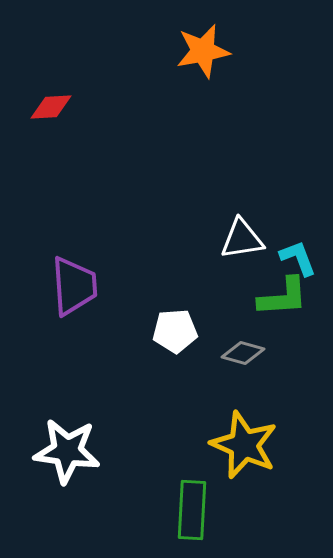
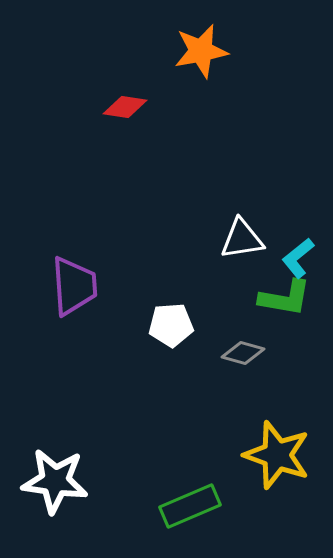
orange star: moved 2 px left
red diamond: moved 74 px right; rotated 12 degrees clockwise
cyan L-shape: rotated 108 degrees counterclockwise
green L-shape: moved 2 px right, 1 px down; rotated 14 degrees clockwise
white pentagon: moved 4 px left, 6 px up
yellow star: moved 33 px right, 10 px down; rotated 4 degrees counterclockwise
white star: moved 12 px left, 30 px down
green rectangle: moved 2 px left, 4 px up; rotated 64 degrees clockwise
